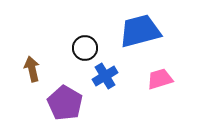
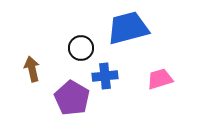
blue trapezoid: moved 12 px left, 3 px up
black circle: moved 4 px left
blue cross: rotated 25 degrees clockwise
purple pentagon: moved 7 px right, 5 px up
